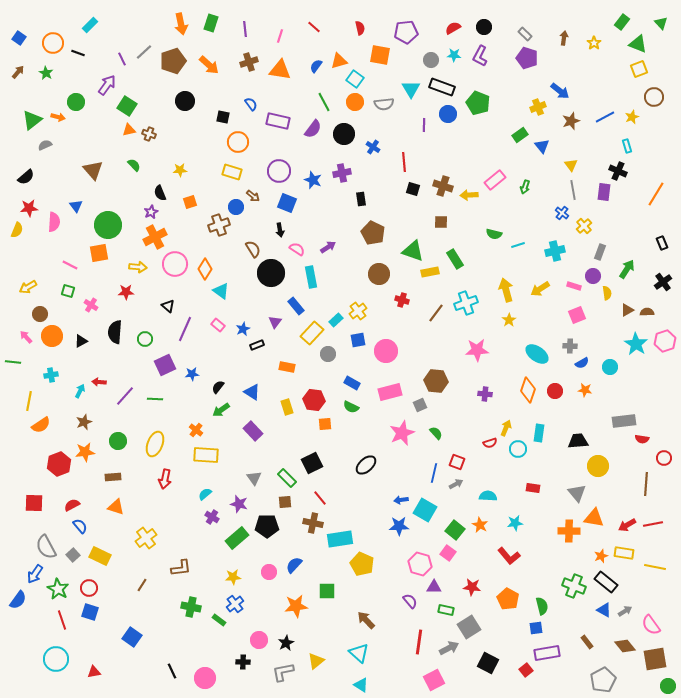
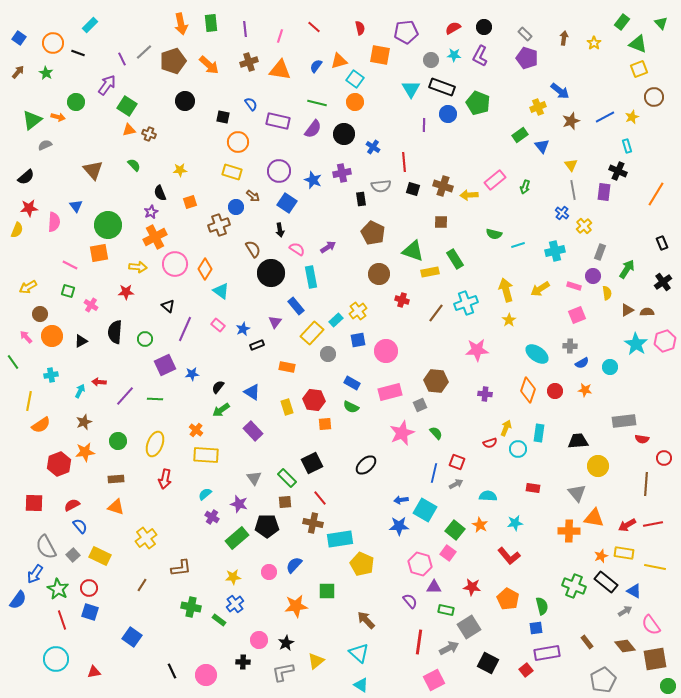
green rectangle at (211, 23): rotated 24 degrees counterclockwise
green line at (324, 102): moved 7 px left, 1 px down; rotated 48 degrees counterclockwise
gray semicircle at (384, 104): moved 3 px left, 82 px down
blue square at (287, 203): rotated 12 degrees clockwise
green line at (13, 362): rotated 49 degrees clockwise
brown rectangle at (113, 477): moved 3 px right, 2 px down
blue triangle at (604, 610): moved 30 px right, 19 px up
pink circle at (205, 678): moved 1 px right, 3 px up
